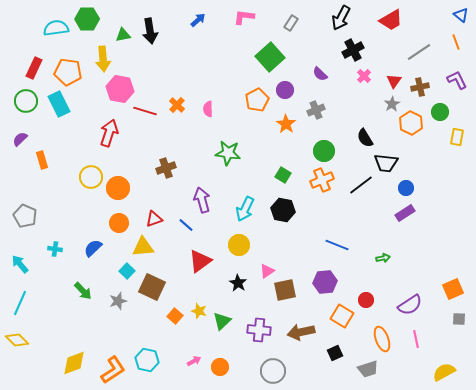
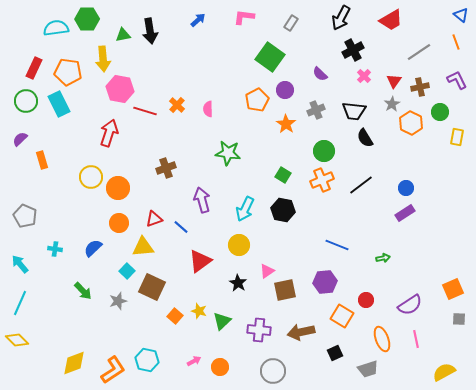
green square at (270, 57): rotated 12 degrees counterclockwise
black trapezoid at (386, 163): moved 32 px left, 52 px up
blue line at (186, 225): moved 5 px left, 2 px down
